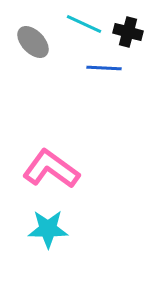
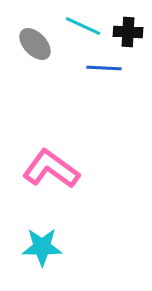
cyan line: moved 1 px left, 2 px down
black cross: rotated 12 degrees counterclockwise
gray ellipse: moved 2 px right, 2 px down
cyan star: moved 6 px left, 18 px down
